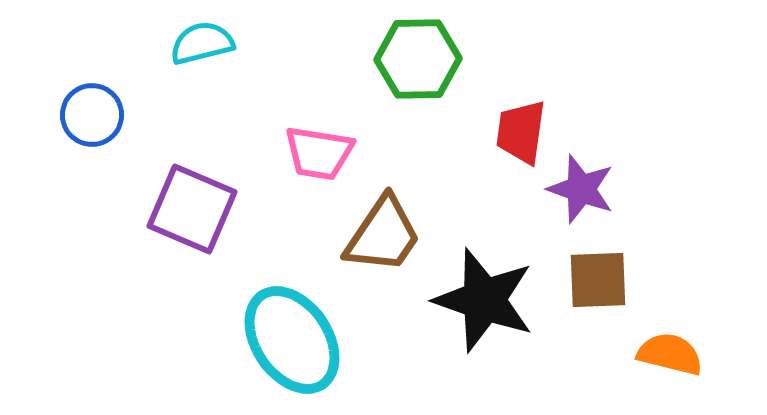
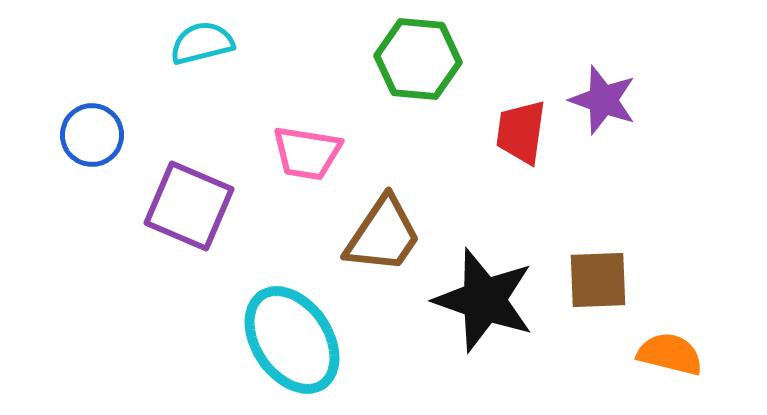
green hexagon: rotated 6 degrees clockwise
blue circle: moved 20 px down
pink trapezoid: moved 12 px left
purple star: moved 22 px right, 89 px up
purple square: moved 3 px left, 3 px up
